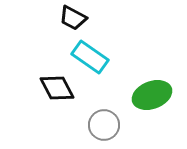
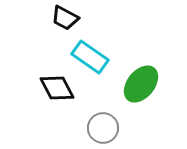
black trapezoid: moved 8 px left
green ellipse: moved 11 px left, 11 px up; rotated 30 degrees counterclockwise
gray circle: moved 1 px left, 3 px down
